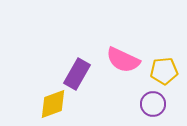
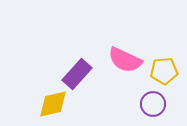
pink semicircle: moved 2 px right
purple rectangle: rotated 12 degrees clockwise
yellow diamond: rotated 8 degrees clockwise
